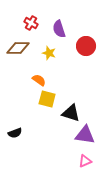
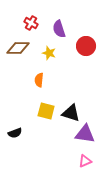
orange semicircle: rotated 120 degrees counterclockwise
yellow square: moved 1 px left, 12 px down
purple triangle: moved 1 px up
